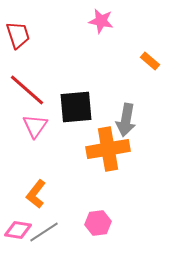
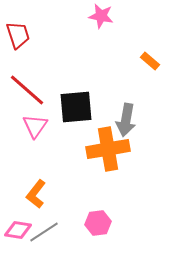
pink star: moved 5 px up
